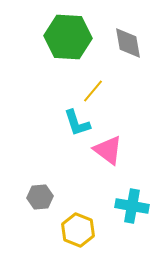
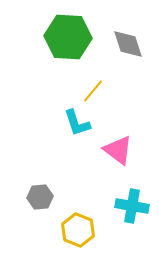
gray diamond: moved 1 px down; rotated 8 degrees counterclockwise
pink triangle: moved 10 px right
